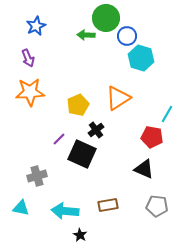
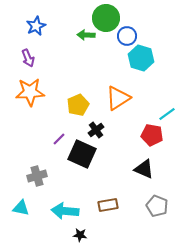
cyan line: rotated 24 degrees clockwise
red pentagon: moved 2 px up
gray pentagon: rotated 15 degrees clockwise
black star: rotated 24 degrees counterclockwise
